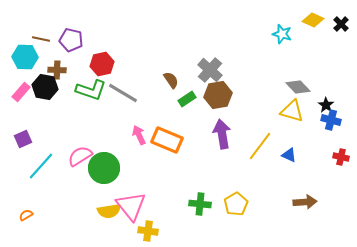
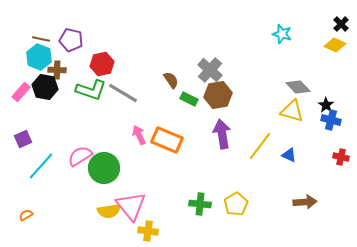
yellow diamond: moved 22 px right, 25 px down
cyan hexagon: moved 14 px right; rotated 20 degrees clockwise
green rectangle: moved 2 px right; rotated 60 degrees clockwise
